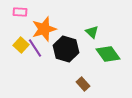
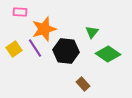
green triangle: rotated 24 degrees clockwise
yellow square: moved 7 px left, 4 px down; rotated 14 degrees clockwise
black hexagon: moved 2 px down; rotated 10 degrees counterclockwise
green diamond: rotated 20 degrees counterclockwise
